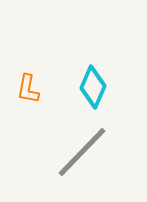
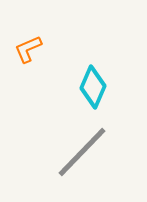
orange L-shape: moved 40 px up; rotated 56 degrees clockwise
